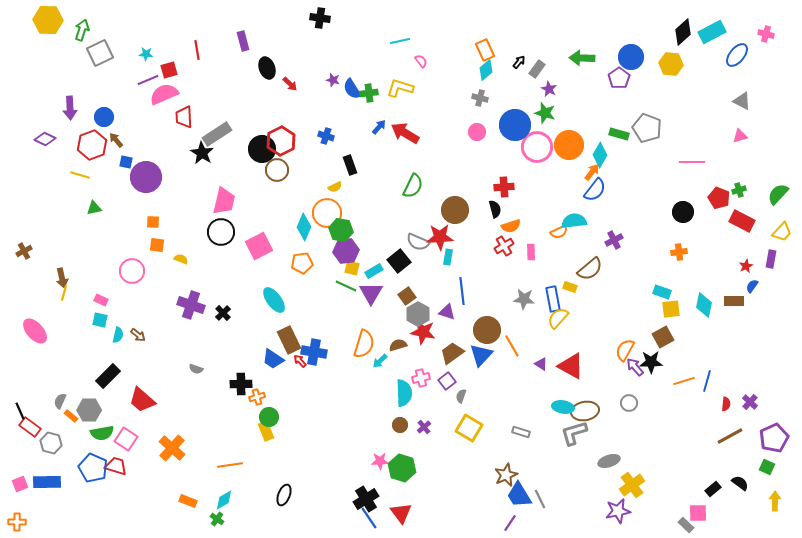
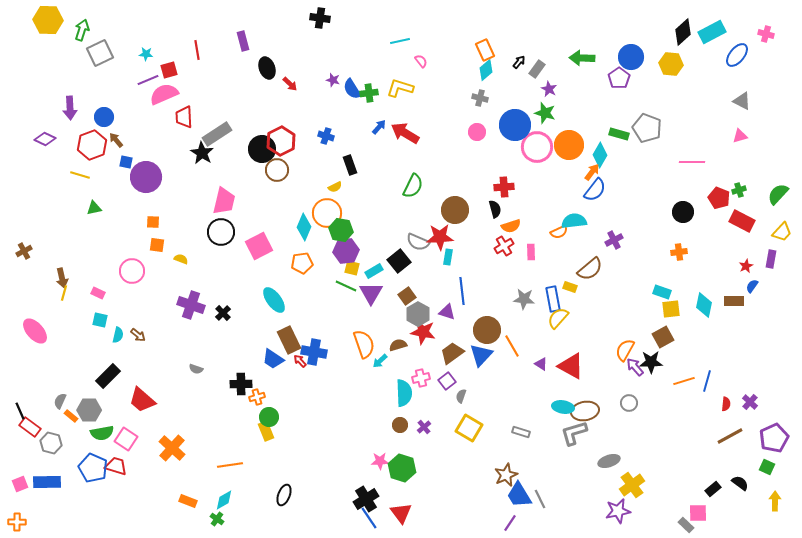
pink rectangle at (101, 300): moved 3 px left, 7 px up
orange semicircle at (364, 344): rotated 36 degrees counterclockwise
